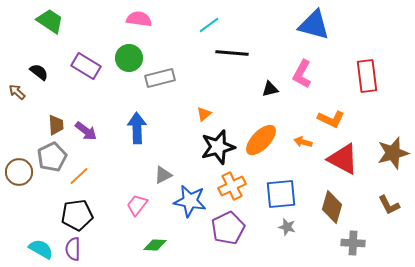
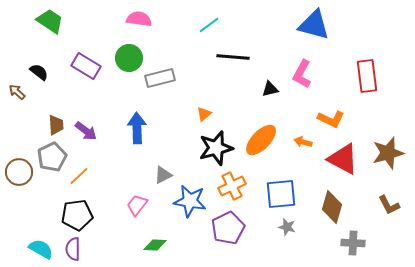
black line: moved 1 px right, 4 px down
black star: moved 2 px left, 1 px down
brown star: moved 5 px left
